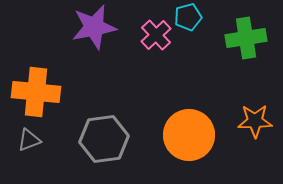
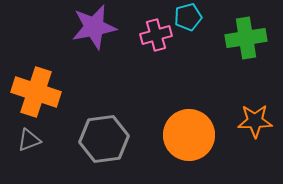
pink cross: rotated 28 degrees clockwise
orange cross: rotated 12 degrees clockwise
